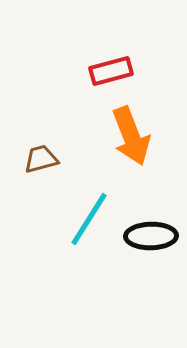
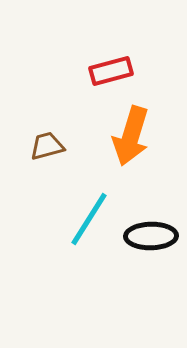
orange arrow: rotated 38 degrees clockwise
brown trapezoid: moved 6 px right, 13 px up
